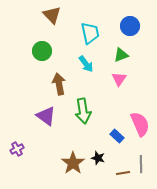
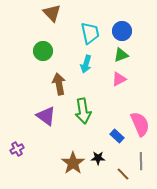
brown triangle: moved 2 px up
blue circle: moved 8 px left, 5 px down
green circle: moved 1 px right
cyan arrow: rotated 54 degrees clockwise
pink triangle: rotated 28 degrees clockwise
black star: rotated 16 degrees counterclockwise
gray line: moved 3 px up
brown line: moved 1 px down; rotated 56 degrees clockwise
